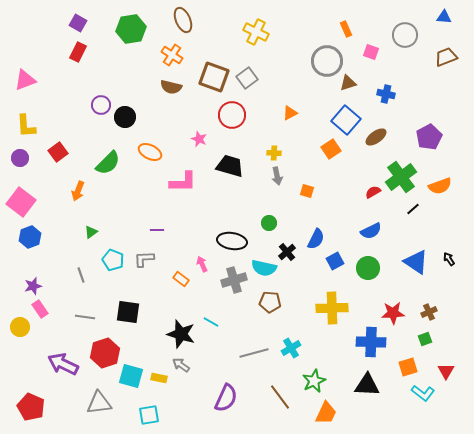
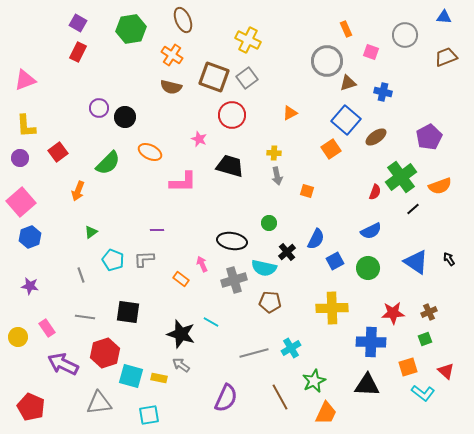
yellow cross at (256, 32): moved 8 px left, 8 px down
blue cross at (386, 94): moved 3 px left, 2 px up
purple circle at (101, 105): moved 2 px left, 3 px down
red semicircle at (373, 192): moved 2 px right; rotated 140 degrees clockwise
pink square at (21, 202): rotated 12 degrees clockwise
purple star at (33, 286): moved 3 px left; rotated 24 degrees clockwise
pink rectangle at (40, 309): moved 7 px right, 19 px down
yellow circle at (20, 327): moved 2 px left, 10 px down
red triangle at (446, 371): rotated 18 degrees counterclockwise
brown line at (280, 397): rotated 8 degrees clockwise
